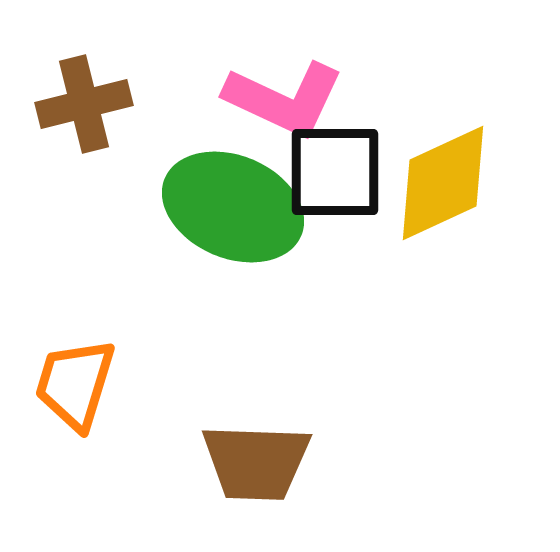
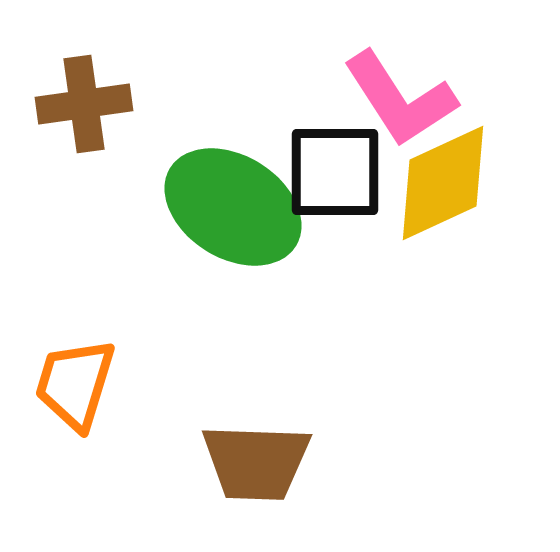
pink L-shape: moved 116 px right; rotated 32 degrees clockwise
brown cross: rotated 6 degrees clockwise
green ellipse: rotated 9 degrees clockwise
